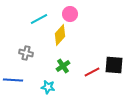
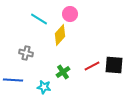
cyan line: rotated 60 degrees clockwise
green cross: moved 6 px down
red line: moved 6 px up
cyan star: moved 4 px left
